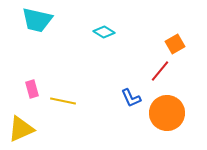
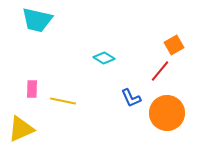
cyan diamond: moved 26 px down
orange square: moved 1 px left, 1 px down
pink rectangle: rotated 18 degrees clockwise
